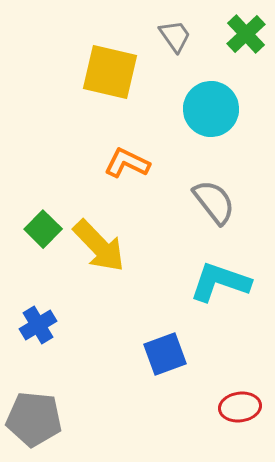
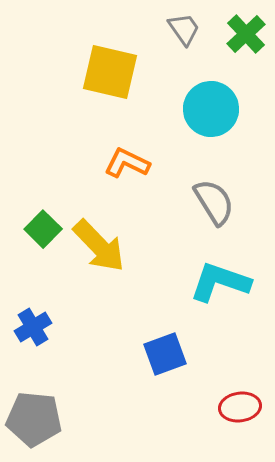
gray trapezoid: moved 9 px right, 7 px up
gray semicircle: rotated 6 degrees clockwise
blue cross: moved 5 px left, 2 px down
